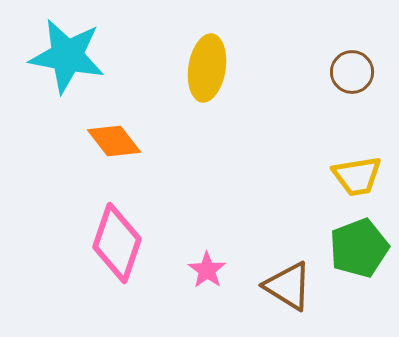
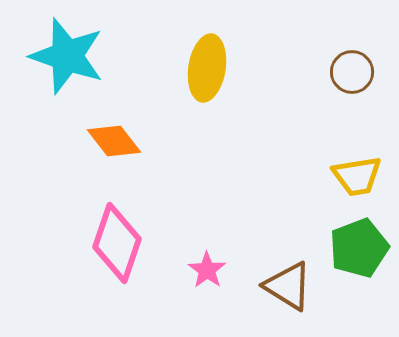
cyan star: rotated 8 degrees clockwise
